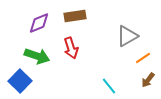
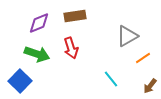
green arrow: moved 2 px up
brown arrow: moved 2 px right, 6 px down
cyan line: moved 2 px right, 7 px up
